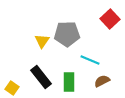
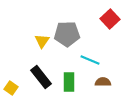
brown semicircle: moved 1 px right, 1 px down; rotated 28 degrees clockwise
yellow square: moved 1 px left
